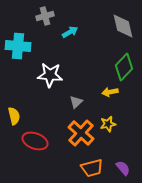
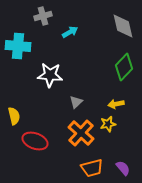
gray cross: moved 2 px left
yellow arrow: moved 6 px right, 12 px down
